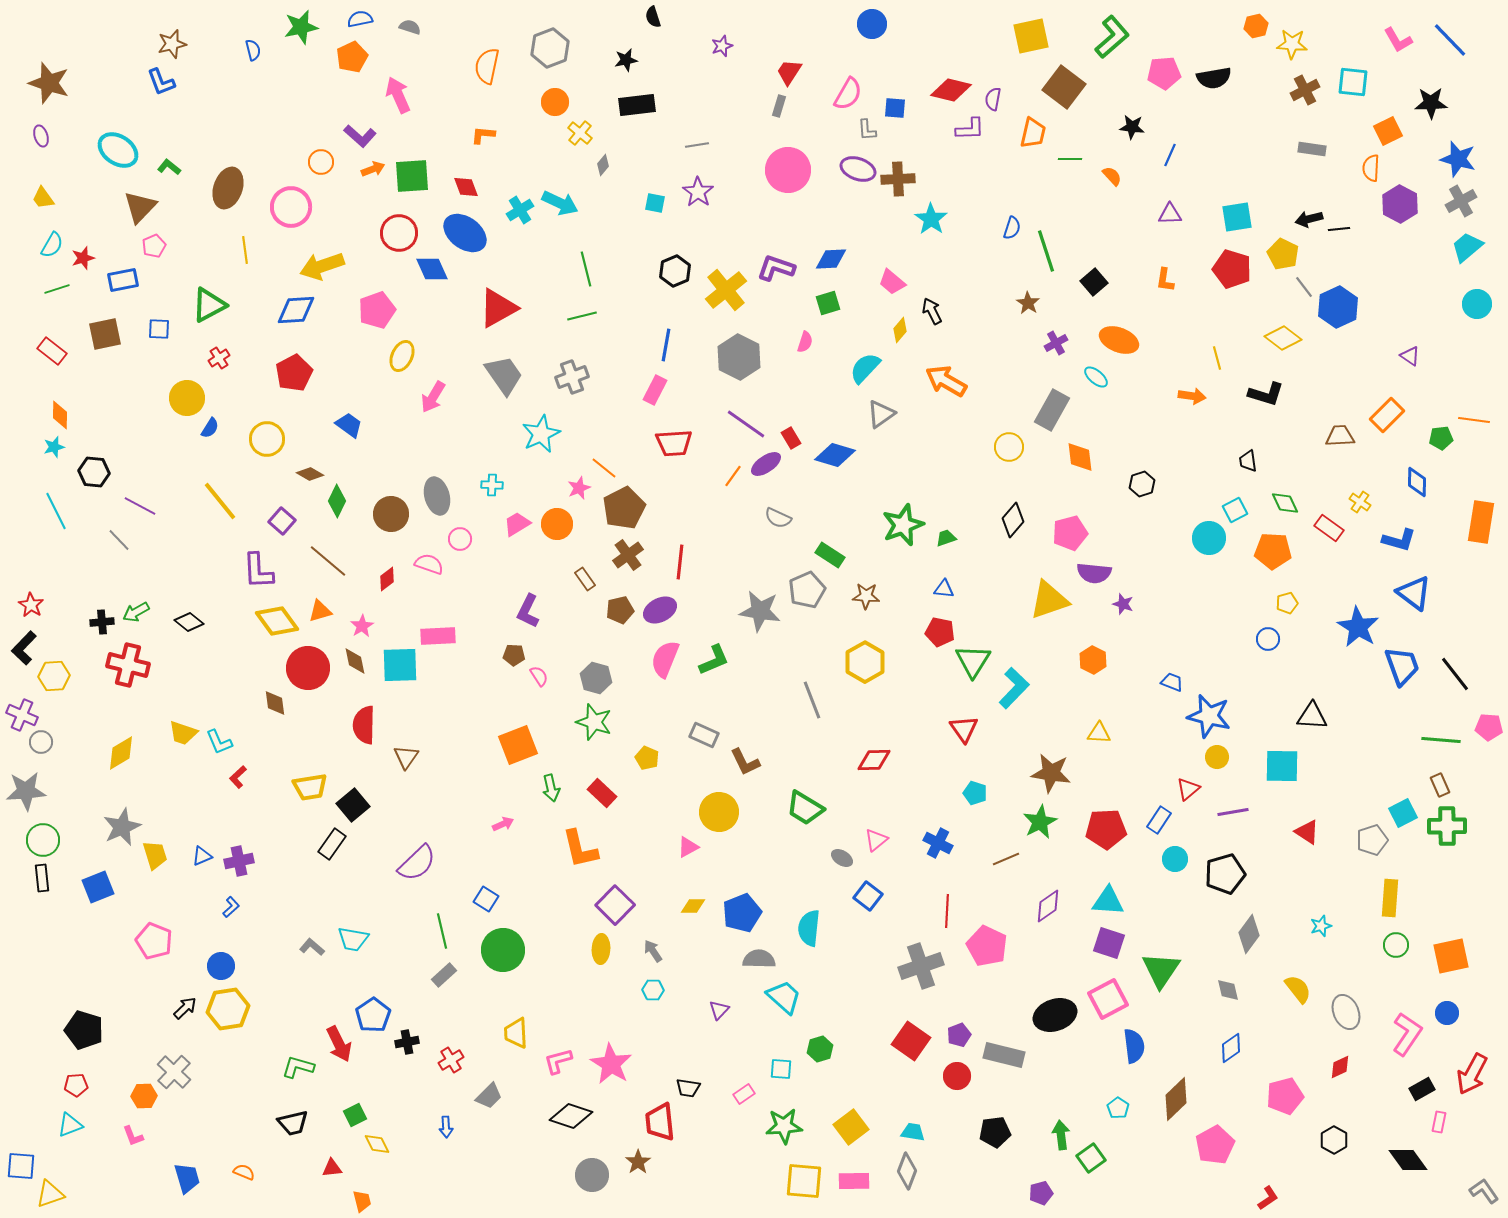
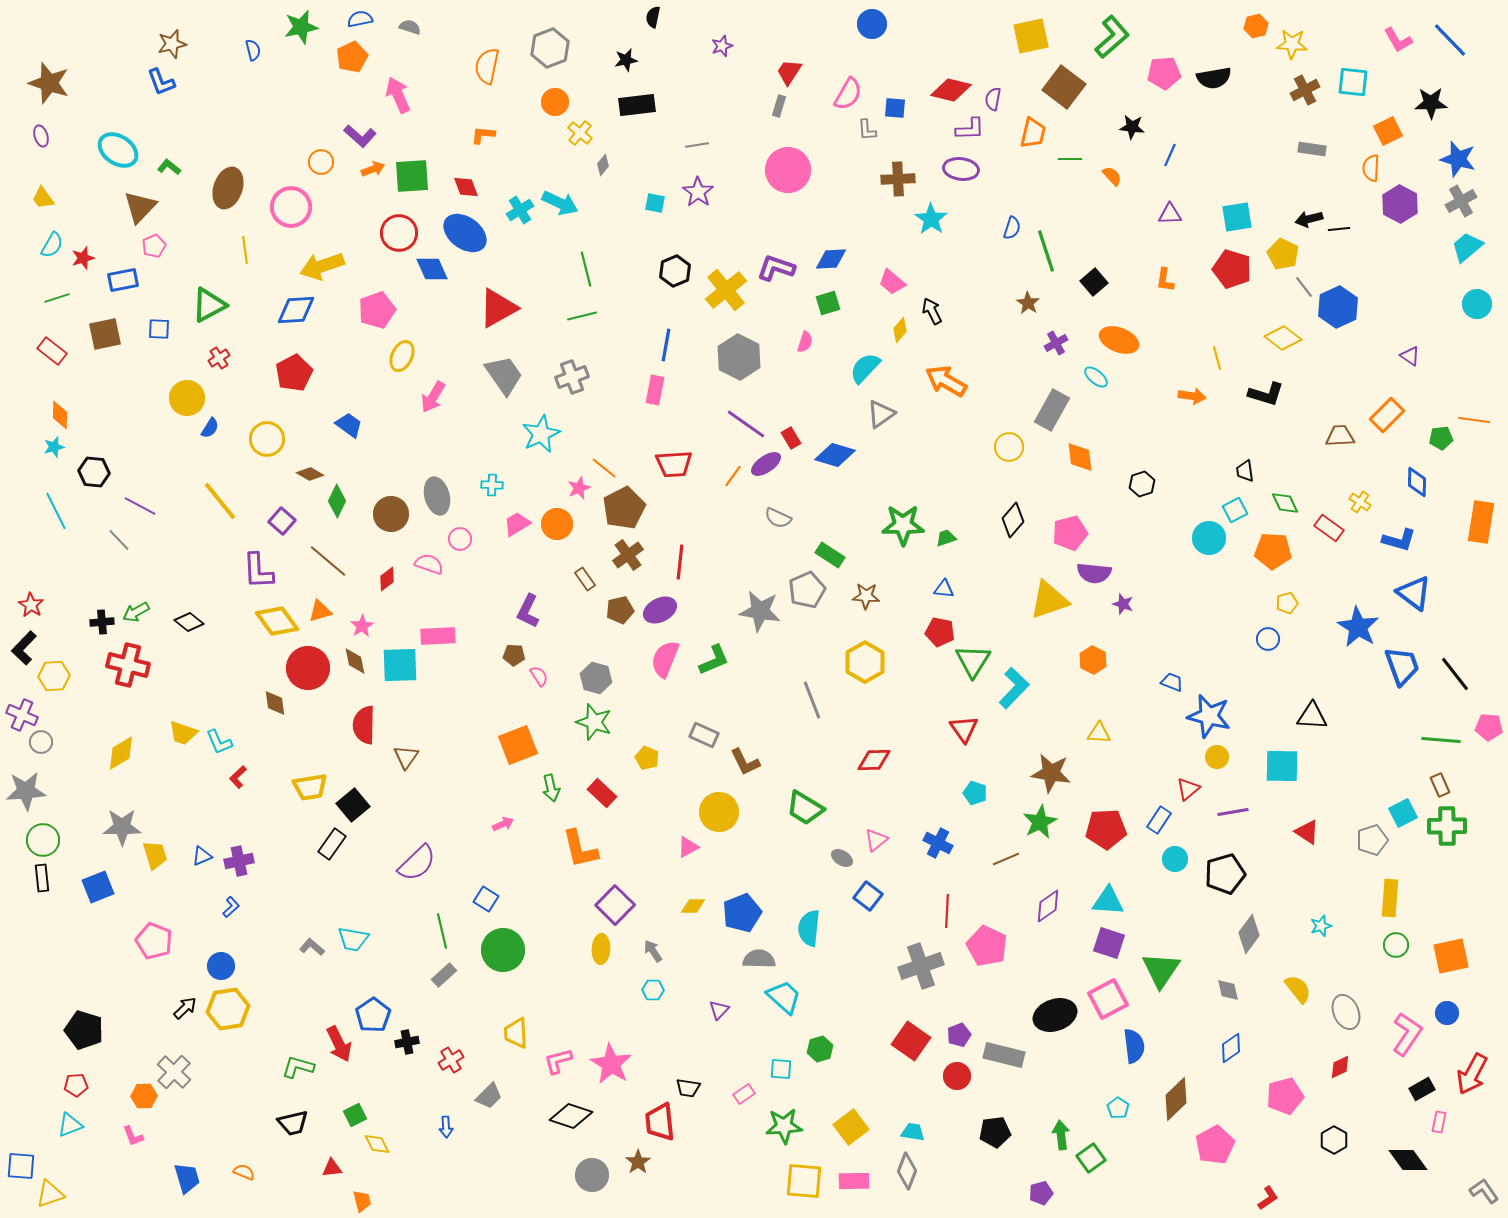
black semicircle at (653, 17): rotated 30 degrees clockwise
purple ellipse at (858, 169): moved 103 px right; rotated 12 degrees counterclockwise
green line at (57, 289): moved 9 px down
pink rectangle at (655, 390): rotated 16 degrees counterclockwise
red trapezoid at (674, 443): moved 21 px down
black trapezoid at (1248, 461): moved 3 px left, 10 px down
green star at (903, 525): rotated 21 degrees clockwise
gray star at (122, 827): rotated 24 degrees clockwise
